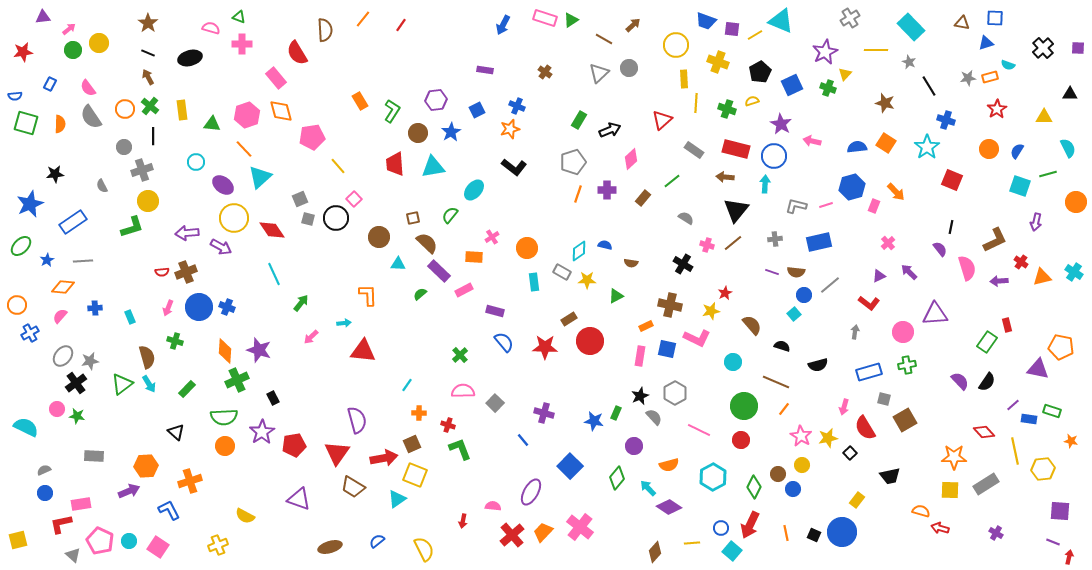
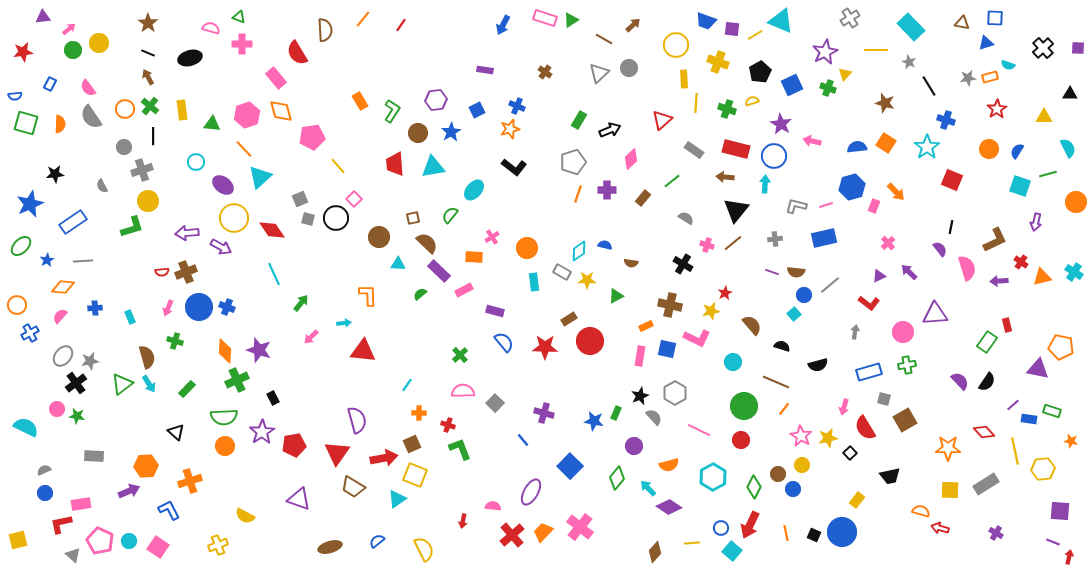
blue rectangle at (819, 242): moved 5 px right, 4 px up
orange star at (954, 457): moved 6 px left, 9 px up
